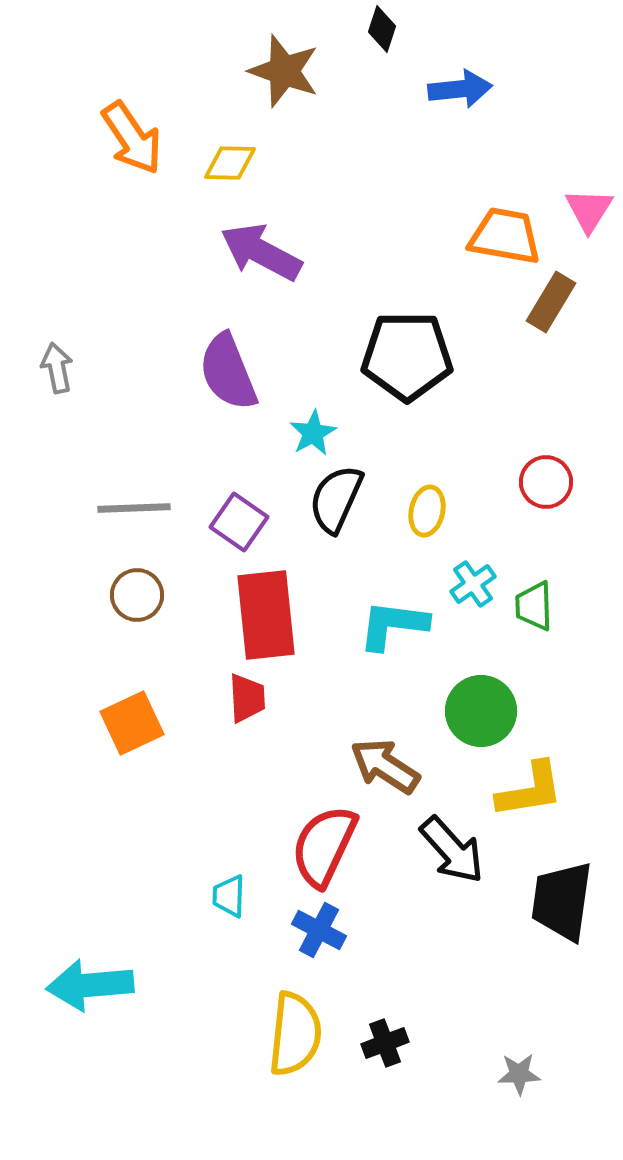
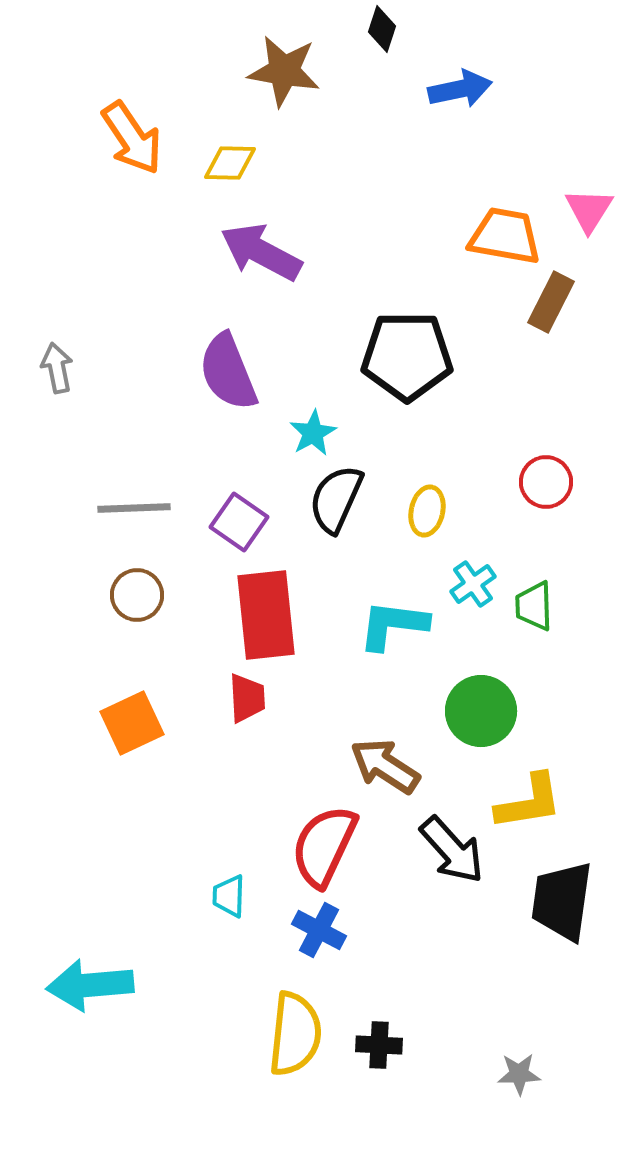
brown star: rotated 10 degrees counterclockwise
blue arrow: rotated 6 degrees counterclockwise
brown rectangle: rotated 4 degrees counterclockwise
yellow L-shape: moved 1 px left, 12 px down
black cross: moved 6 px left, 2 px down; rotated 24 degrees clockwise
